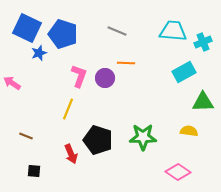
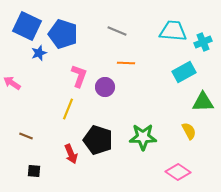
blue square: moved 2 px up
purple circle: moved 9 px down
yellow semicircle: rotated 54 degrees clockwise
